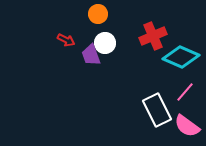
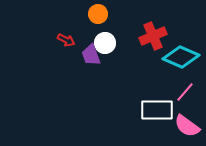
white rectangle: rotated 64 degrees counterclockwise
